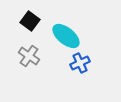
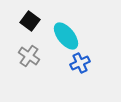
cyan ellipse: rotated 12 degrees clockwise
